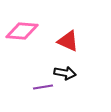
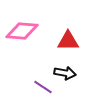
red triangle: rotated 25 degrees counterclockwise
purple line: rotated 42 degrees clockwise
